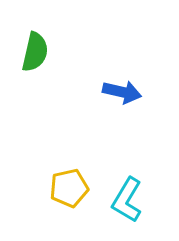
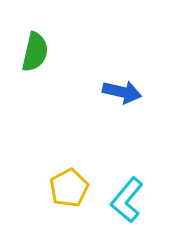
yellow pentagon: rotated 15 degrees counterclockwise
cyan L-shape: rotated 9 degrees clockwise
